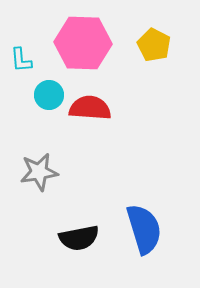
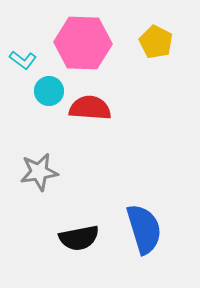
yellow pentagon: moved 2 px right, 3 px up
cyan L-shape: moved 2 px right; rotated 48 degrees counterclockwise
cyan circle: moved 4 px up
